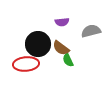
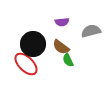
black circle: moved 5 px left
brown semicircle: moved 1 px up
red ellipse: rotated 50 degrees clockwise
